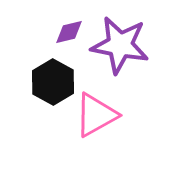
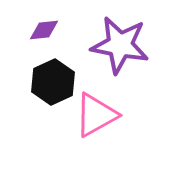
purple diamond: moved 25 px left, 2 px up; rotated 8 degrees clockwise
black hexagon: rotated 6 degrees clockwise
